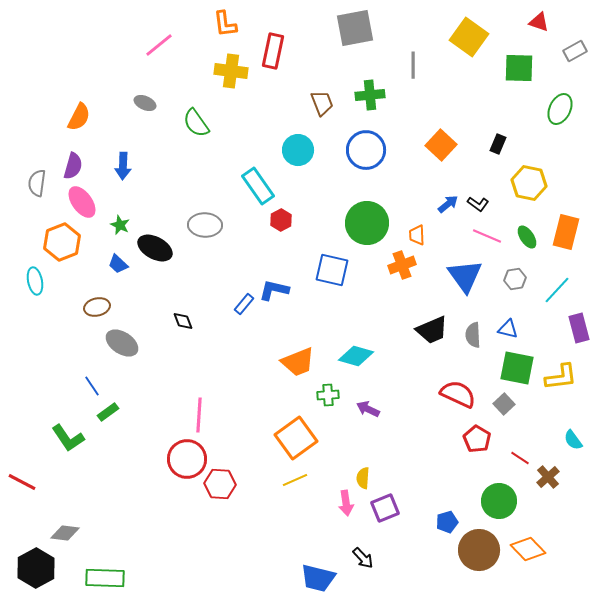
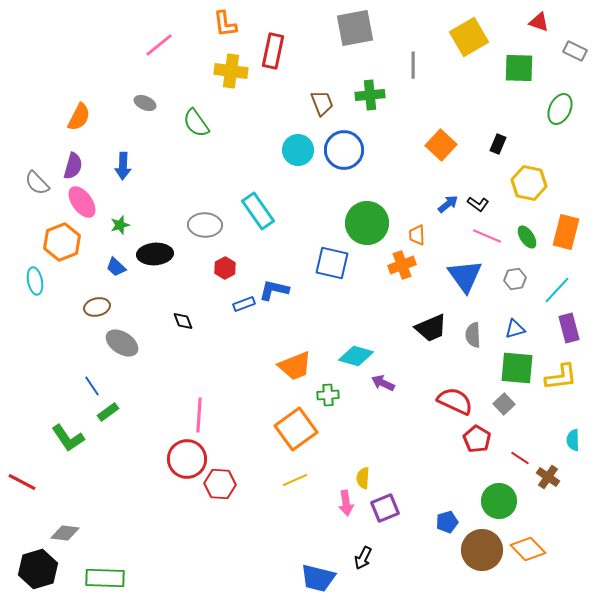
yellow square at (469, 37): rotated 24 degrees clockwise
gray rectangle at (575, 51): rotated 55 degrees clockwise
blue circle at (366, 150): moved 22 px left
gray semicircle at (37, 183): rotated 52 degrees counterclockwise
cyan rectangle at (258, 186): moved 25 px down
red hexagon at (281, 220): moved 56 px left, 48 px down
green star at (120, 225): rotated 30 degrees clockwise
black ellipse at (155, 248): moved 6 px down; rotated 32 degrees counterclockwise
blue trapezoid at (118, 264): moved 2 px left, 3 px down
blue square at (332, 270): moved 7 px up
blue rectangle at (244, 304): rotated 30 degrees clockwise
purple rectangle at (579, 328): moved 10 px left
blue triangle at (508, 329): moved 7 px right; rotated 30 degrees counterclockwise
black trapezoid at (432, 330): moved 1 px left, 2 px up
orange trapezoid at (298, 362): moved 3 px left, 4 px down
green square at (517, 368): rotated 6 degrees counterclockwise
red semicircle at (458, 394): moved 3 px left, 7 px down
purple arrow at (368, 409): moved 15 px right, 26 px up
orange square at (296, 438): moved 9 px up
cyan semicircle at (573, 440): rotated 35 degrees clockwise
brown cross at (548, 477): rotated 15 degrees counterclockwise
brown circle at (479, 550): moved 3 px right
black arrow at (363, 558): rotated 70 degrees clockwise
black hexagon at (36, 568): moved 2 px right, 1 px down; rotated 12 degrees clockwise
